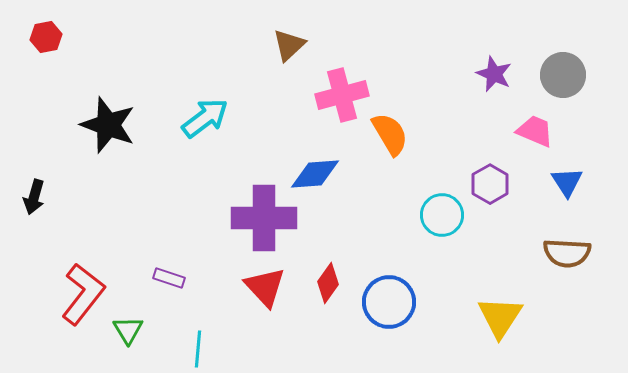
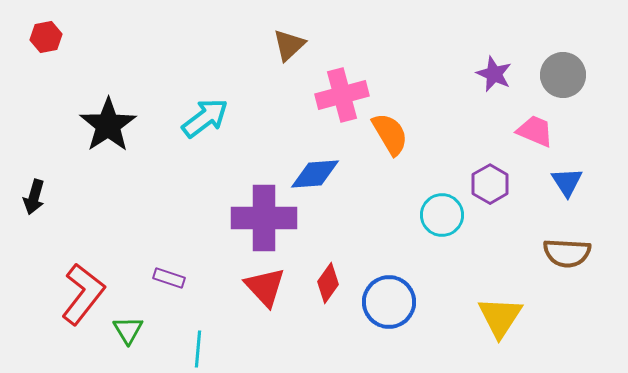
black star: rotated 18 degrees clockwise
